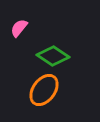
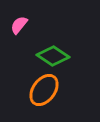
pink semicircle: moved 3 px up
